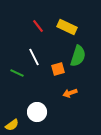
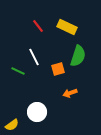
green line: moved 1 px right, 2 px up
